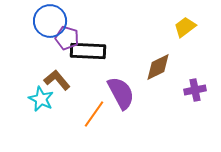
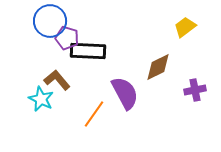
purple semicircle: moved 4 px right
